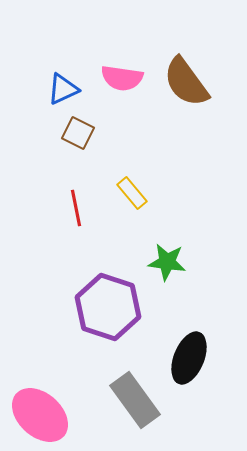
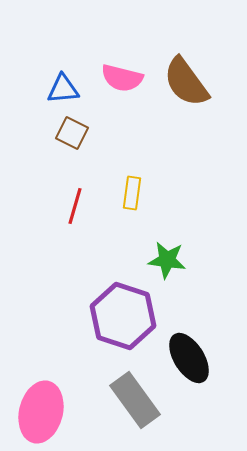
pink semicircle: rotated 6 degrees clockwise
blue triangle: rotated 20 degrees clockwise
brown square: moved 6 px left
yellow rectangle: rotated 48 degrees clockwise
red line: moved 1 px left, 2 px up; rotated 27 degrees clockwise
green star: moved 2 px up
purple hexagon: moved 15 px right, 9 px down
black ellipse: rotated 54 degrees counterclockwise
pink ellipse: moved 1 px right, 3 px up; rotated 62 degrees clockwise
